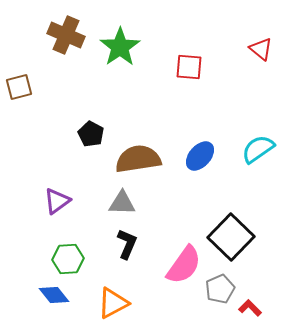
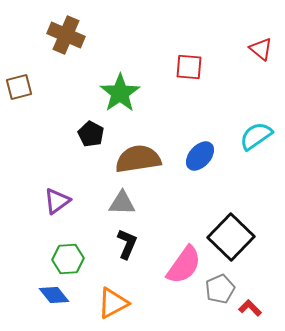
green star: moved 46 px down
cyan semicircle: moved 2 px left, 13 px up
